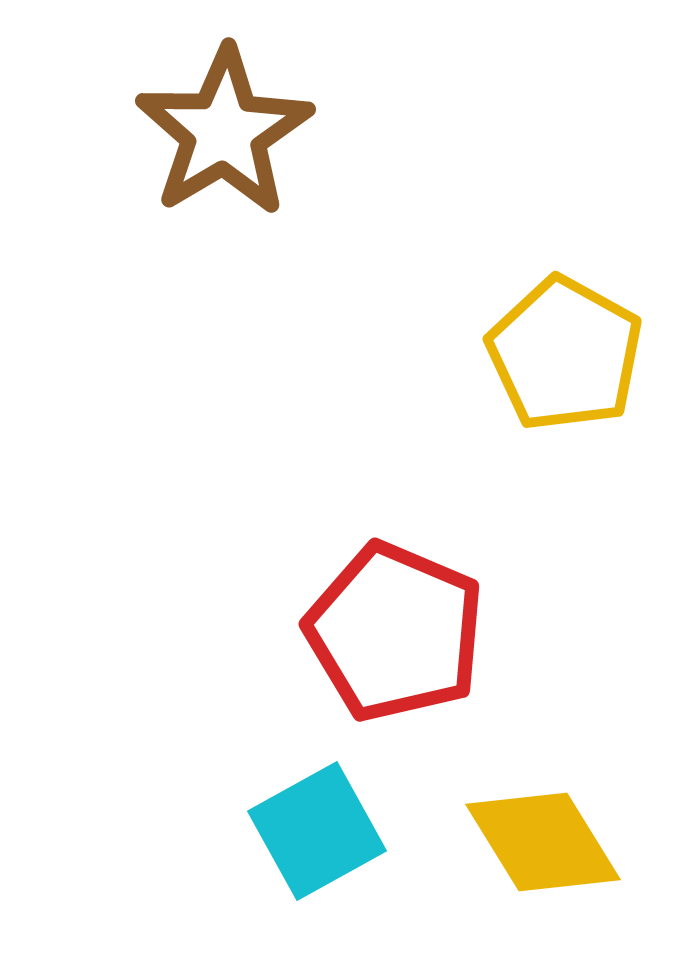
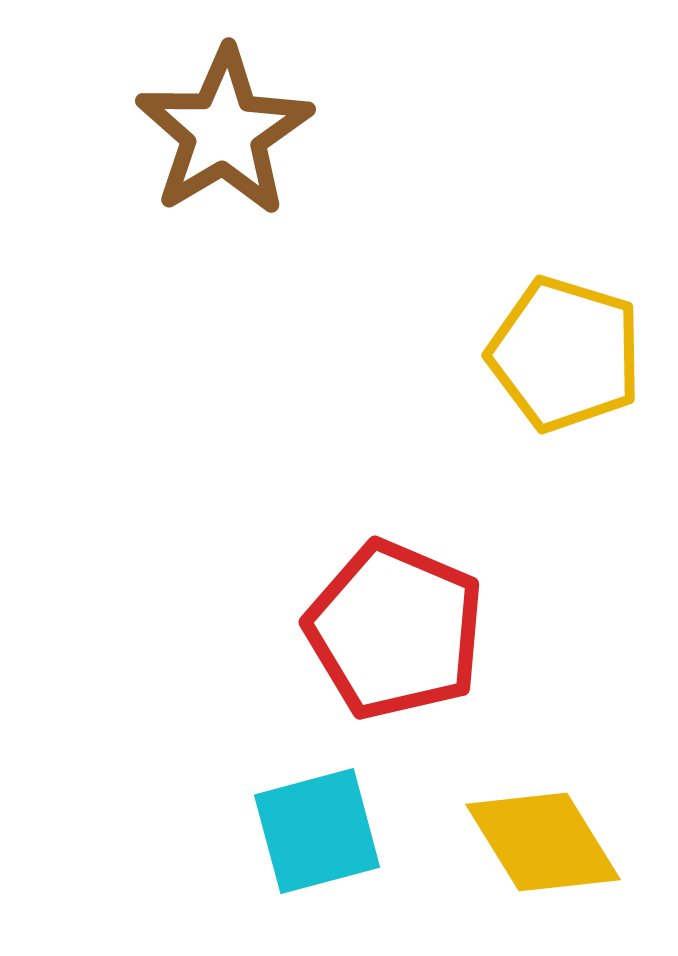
yellow pentagon: rotated 12 degrees counterclockwise
red pentagon: moved 2 px up
cyan square: rotated 14 degrees clockwise
